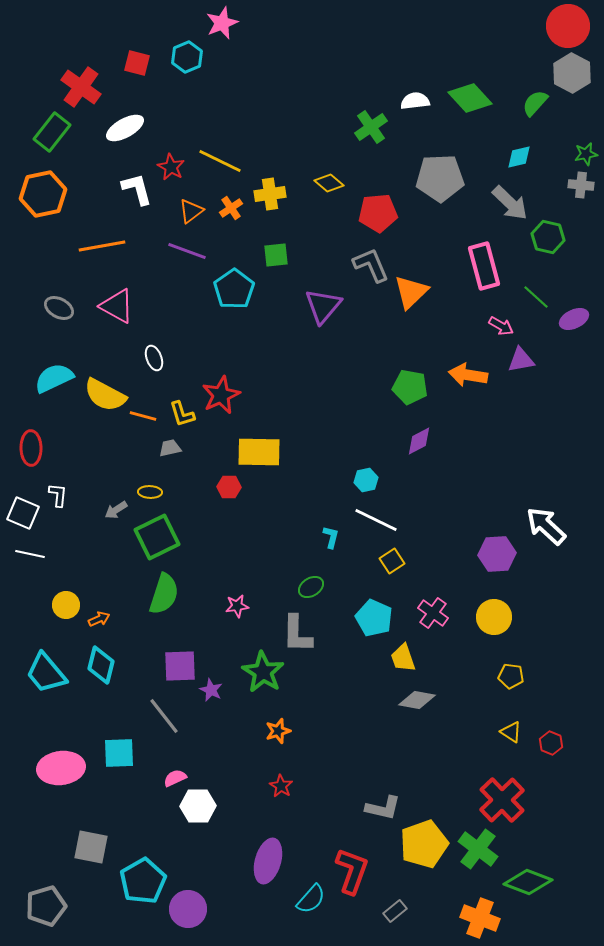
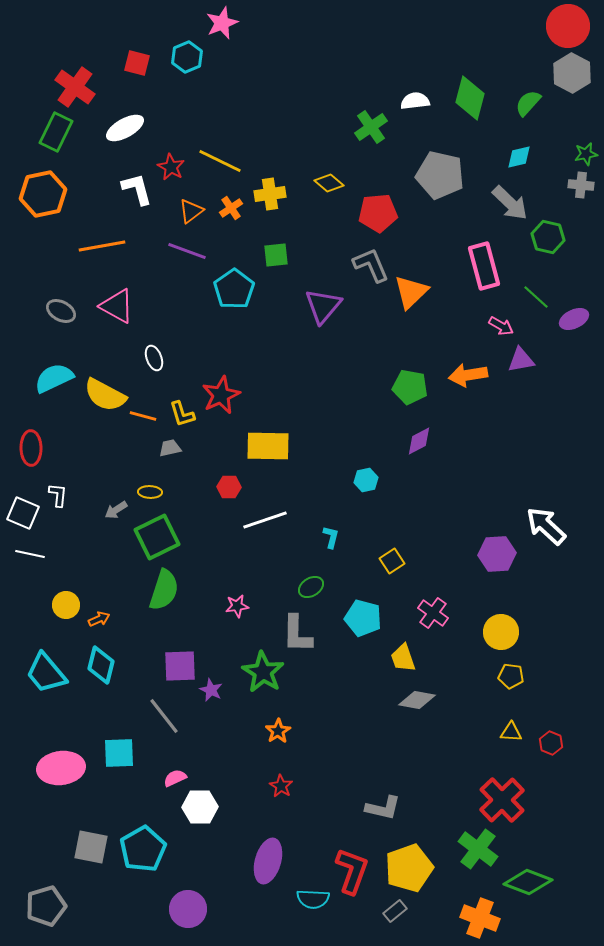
red cross at (81, 87): moved 6 px left
green diamond at (470, 98): rotated 57 degrees clockwise
green semicircle at (535, 103): moved 7 px left
green rectangle at (52, 132): moved 4 px right; rotated 12 degrees counterclockwise
gray pentagon at (440, 178): moved 3 px up; rotated 15 degrees clockwise
gray ellipse at (59, 308): moved 2 px right, 3 px down
orange arrow at (468, 375): rotated 18 degrees counterclockwise
yellow rectangle at (259, 452): moved 9 px right, 6 px up
white line at (376, 520): moved 111 px left; rotated 45 degrees counterclockwise
green semicircle at (164, 594): moved 4 px up
yellow circle at (494, 617): moved 7 px right, 15 px down
cyan pentagon at (374, 618): moved 11 px left; rotated 9 degrees counterclockwise
orange star at (278, 731): rotated 15 degrees counterclockwise
yellow triangle at (511, 732): rotated 30 degrees counterclockwise
white hexagon at (198, 806): moved 2 px right, 1 px down
yellow pentagon at (424, 844): moved 15 px left, 24 px down
cyan pentagon at (143, 881): moved 32 px up
cyan semicircle at (311, 899): moved 2 px right; rotated 52 degrees clockwise
